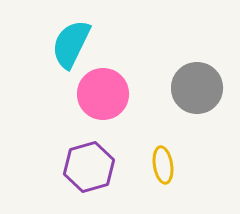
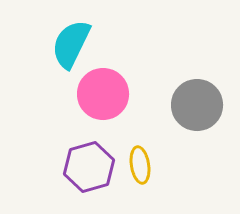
gray circle: moved 17 px down
yellow ellipse: moved 23 px left
